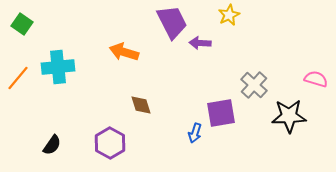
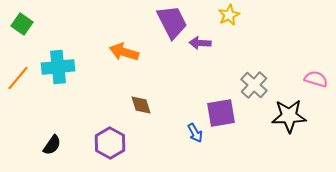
blue arrow: rotated 48 degrees counterclockwise
